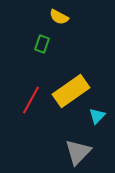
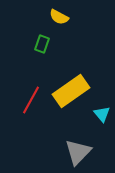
cyan triangle: moved 5 px right, 2 px up; rotated 24 degrees counterclockwise
